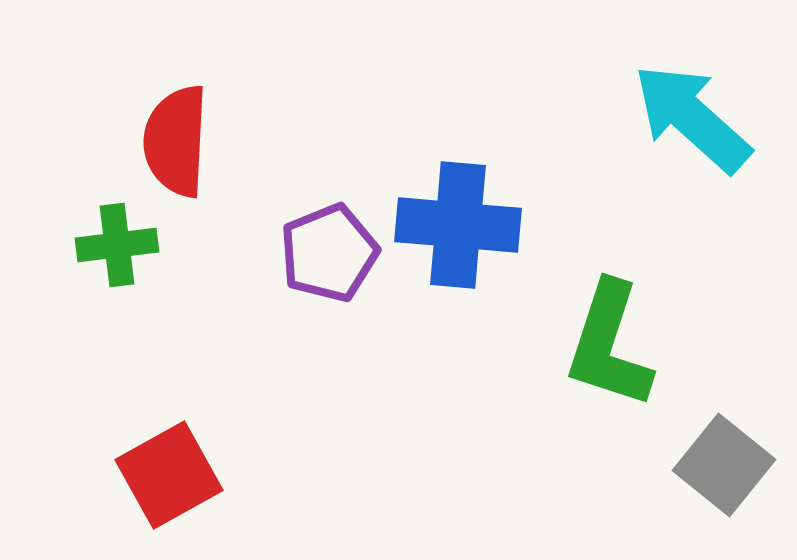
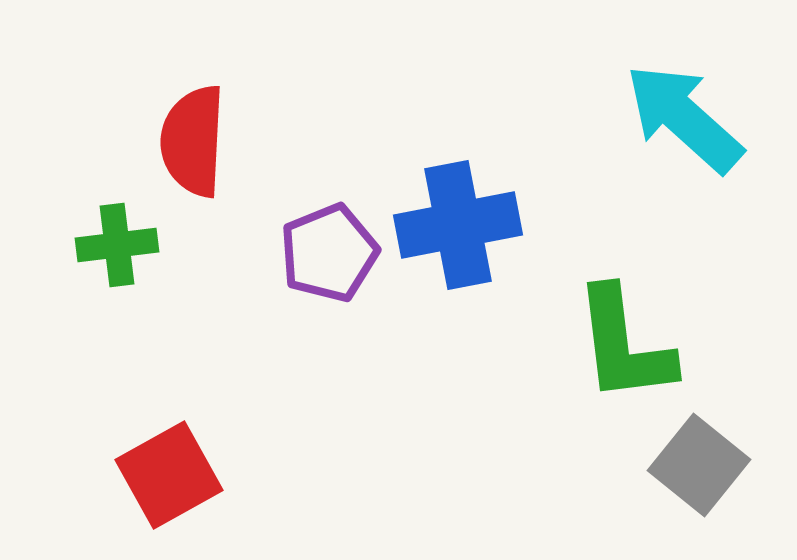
cyan arrow: moved 8 px left
red semicircle: moved 17 px right
blue cross: rotated 16 degrees counterclockwise
green L-shape: moved 15 px right; rotated 25 degrees counterclockwise
gray square: moved 25 px left
